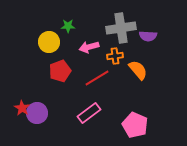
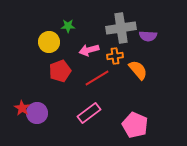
pink arrow: moved 3 px down
